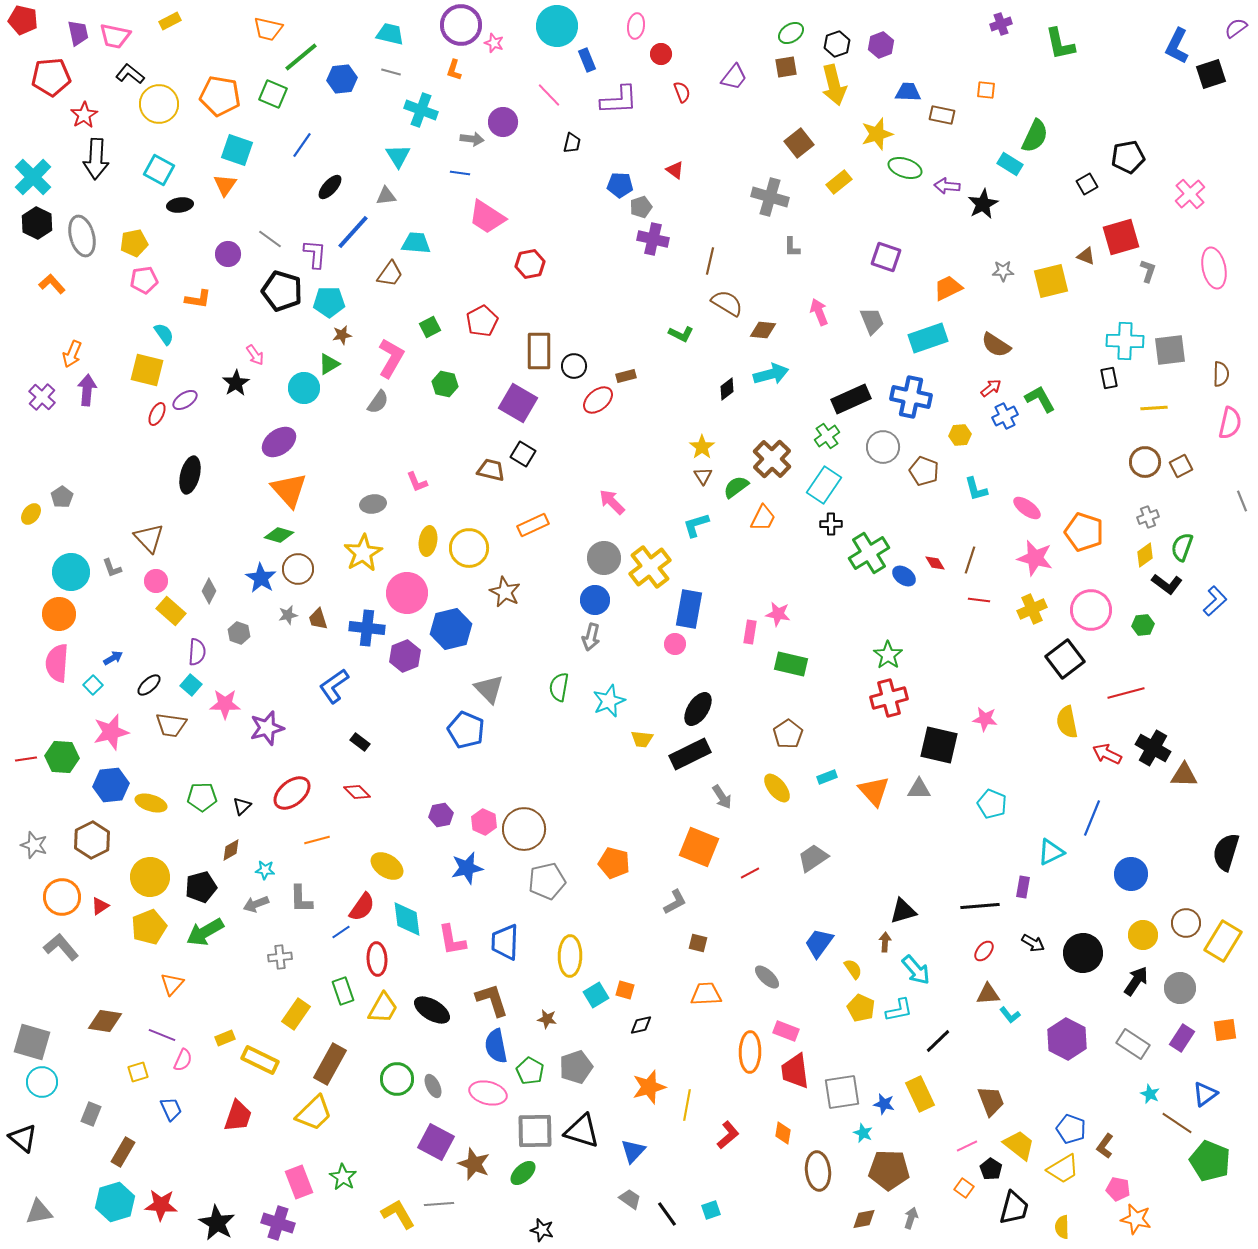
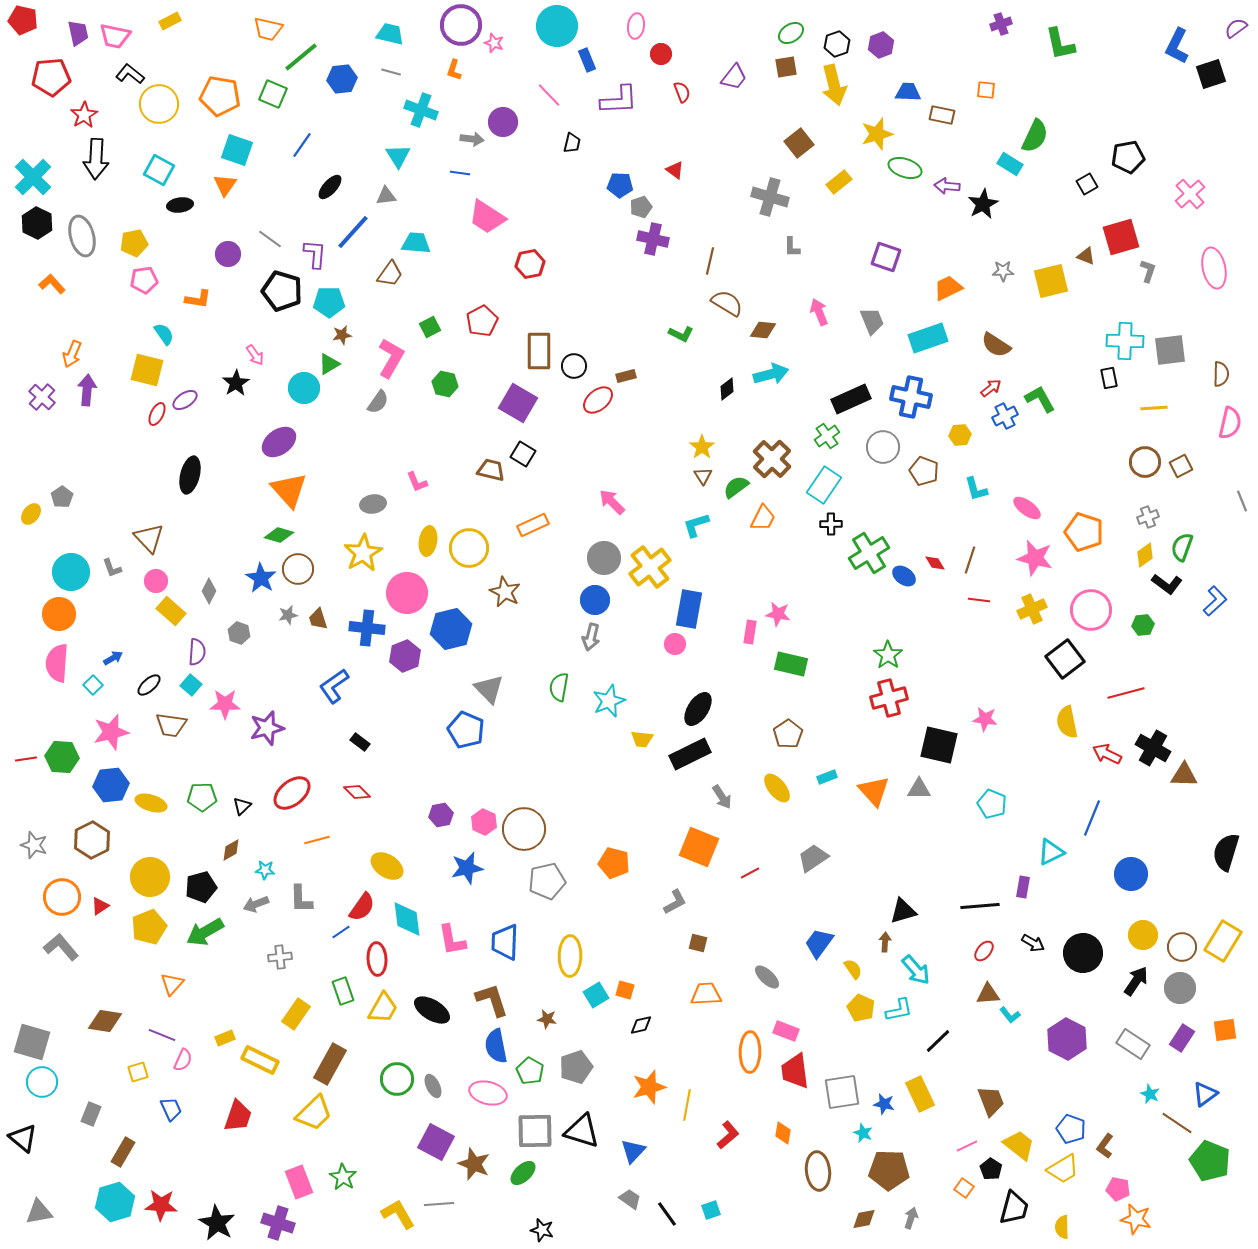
brown circle at (1186, 923): moved 4 px left, 24 px down
